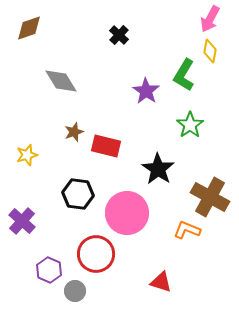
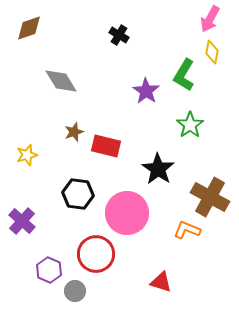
black cross: rotated 12 degrees counterclockwise
yellow diamond: moved 2 px right, 1 px down
